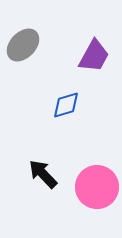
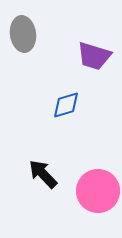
gray ellipse: moved 11 px up; rotated 52 degrees counterclockwise
purple trapezoid: rotated 78 degrees clockwise
pink circle: moved 1 px right, 4 px down
